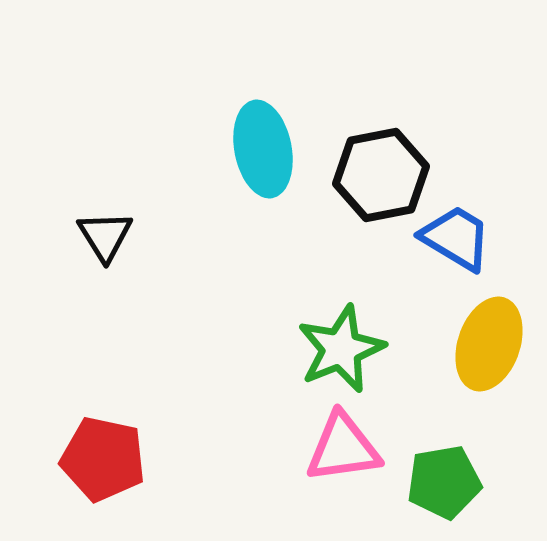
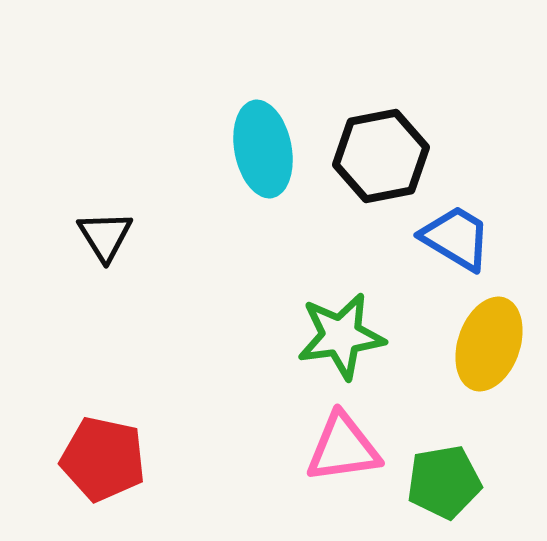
black hexagon: moved 19 px up
green star: moved 13 px up; rotated 14 degrees clockwise
